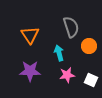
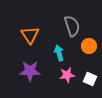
gray semicircle: moved 1 px right, 1 px up
white square: moved 1 px left, 1 px up
